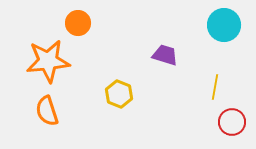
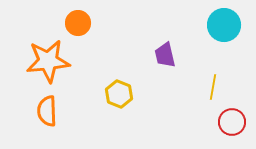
purple trapezoid: rotated 120 degrees counterclockwise
yellow line: moved 2 px left
orange semicircle: rotated 16 degrees clockwise
